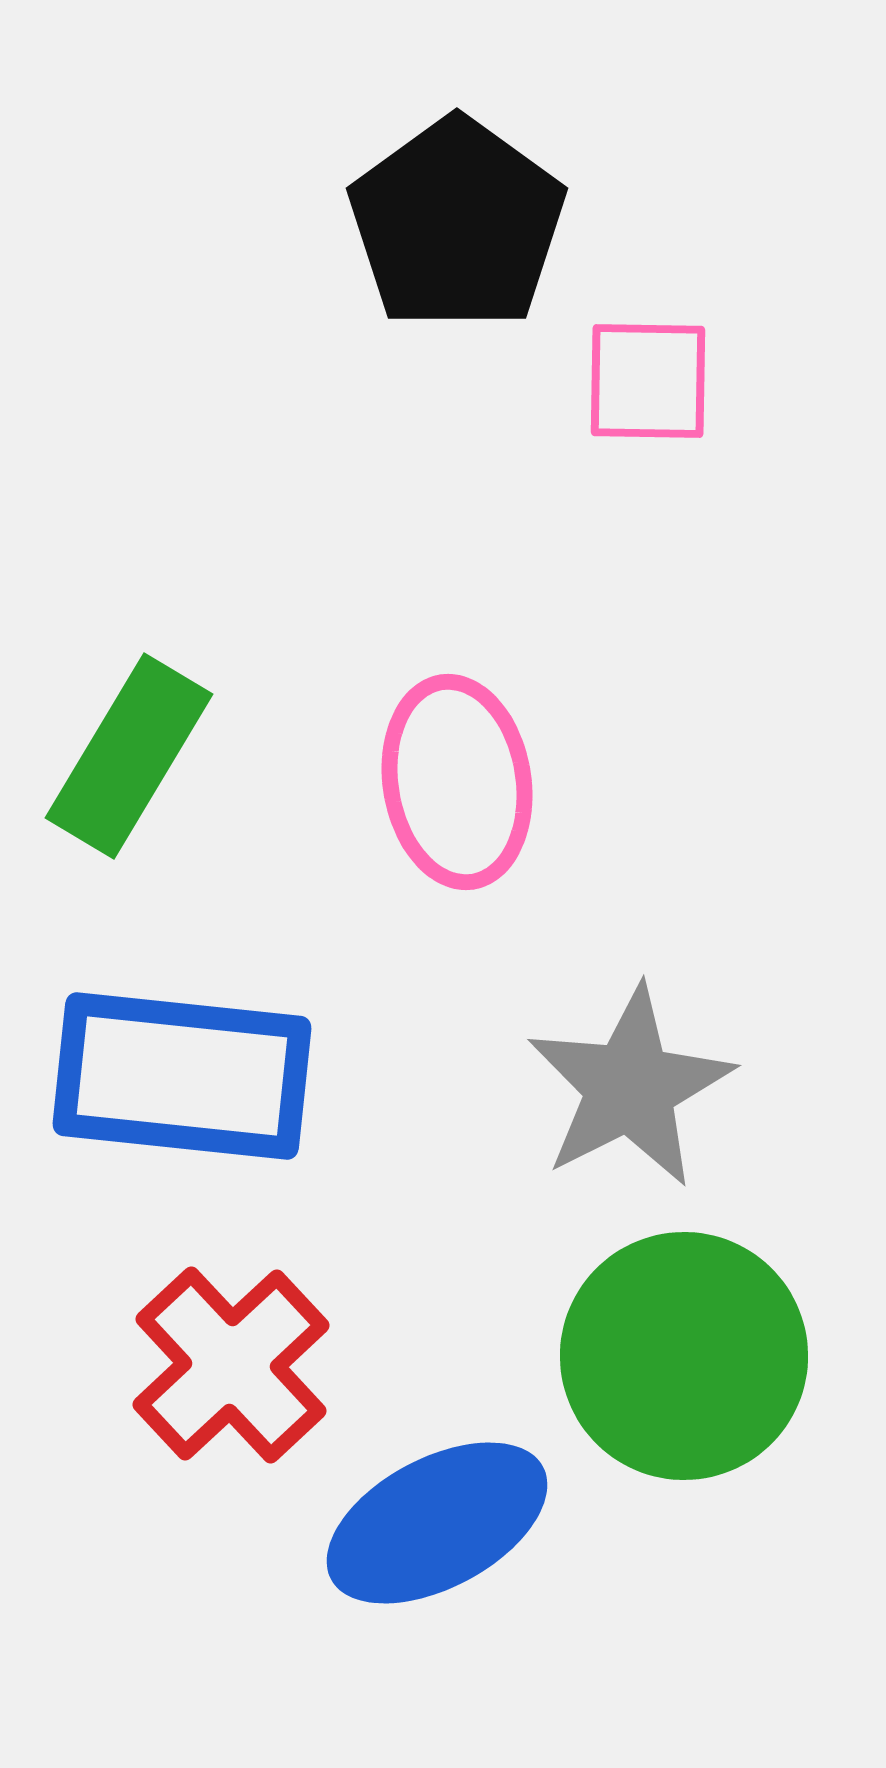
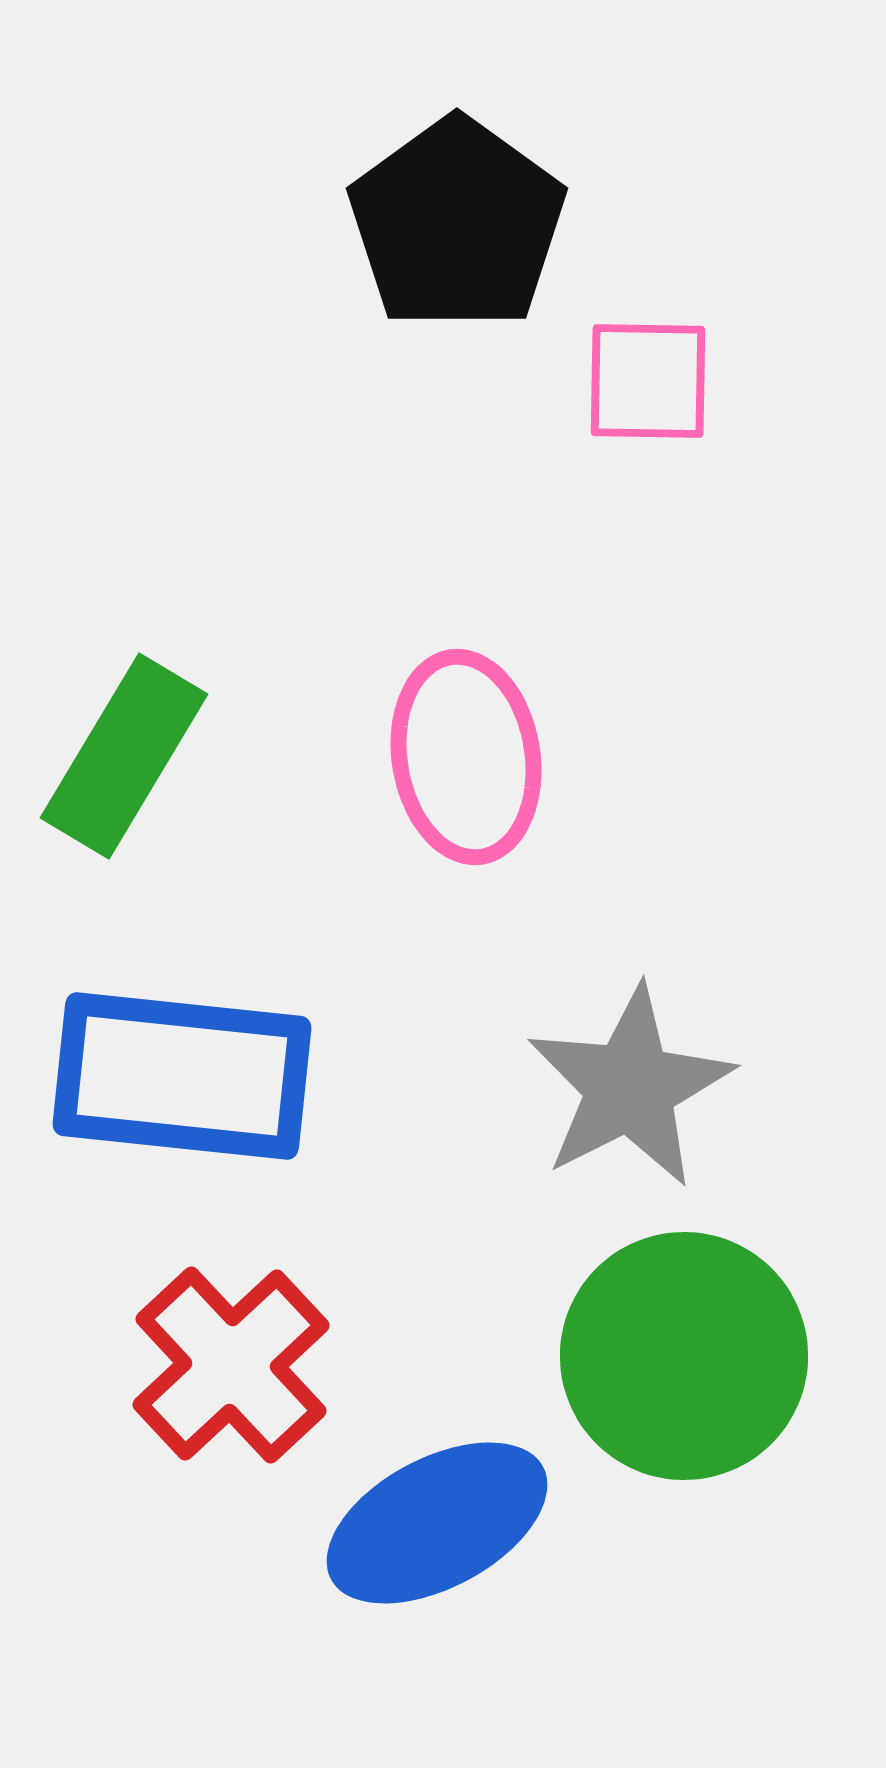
green rectangle: moved 5 px left
pink ellipse: moved 9 px right, 25 px up
